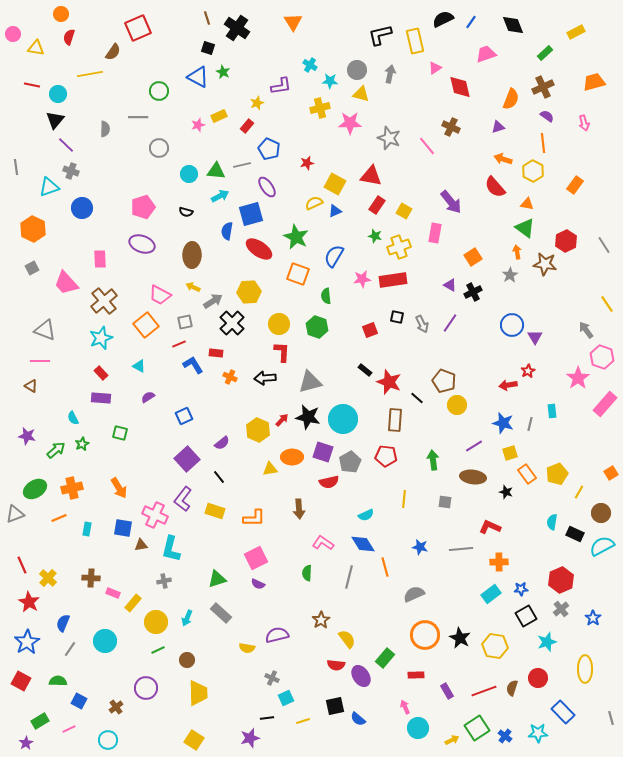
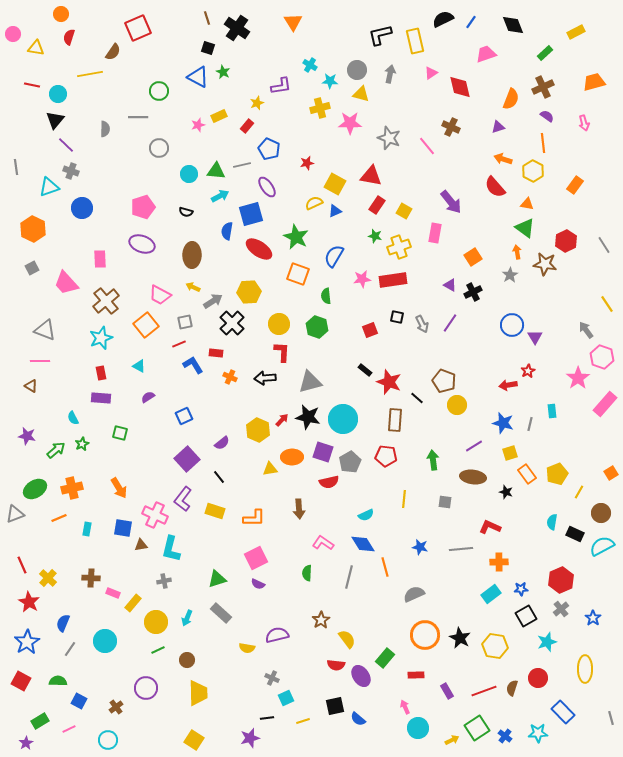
pink triangle at (435, 68): moved 4 px left, 5 px down
brown cross at (104, 301): moved 2 px right
red rectangle at (101, 373): rotated 32 degrees clockwise
